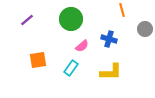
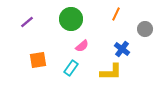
orange line: moved 6 px left, 4 px down; rotated 40 degrees clockwise
purple line: moved 2 px down
blue cross: moved 13 px right, 10 px down; rotated 21 degrees clockwise
